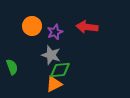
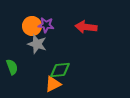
red arrow: moved 1 px left
purple star: moved 9 px left, 7 px up; rotated 28 degrees clockwise
gray star: moved 14 px left, 11 px up
orange triangle: moved 1 px left
